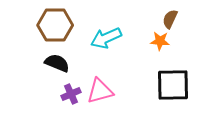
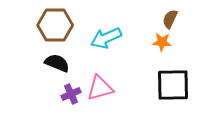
orange star: moved 2 px right, 1 px down
pink triangle: moved 3 px up
